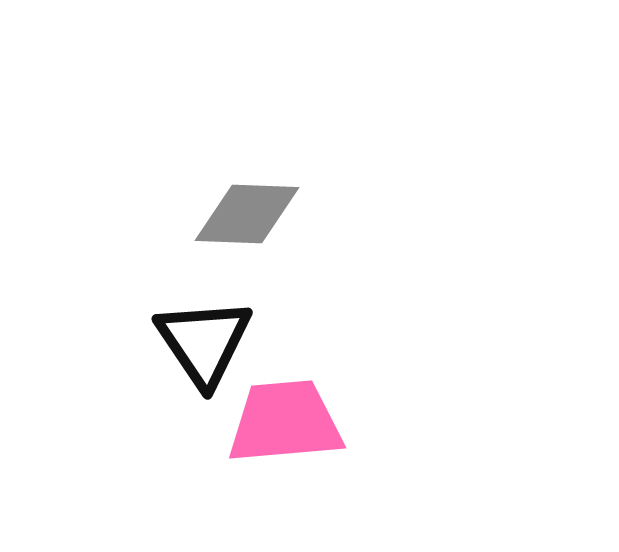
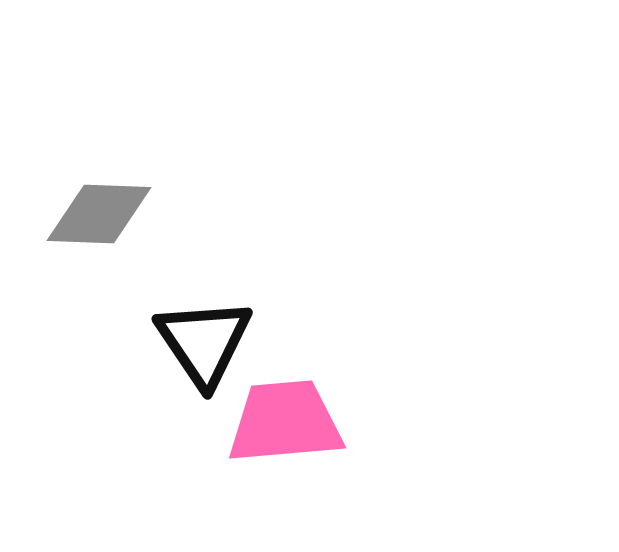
gray diamond: moved 148 px left
